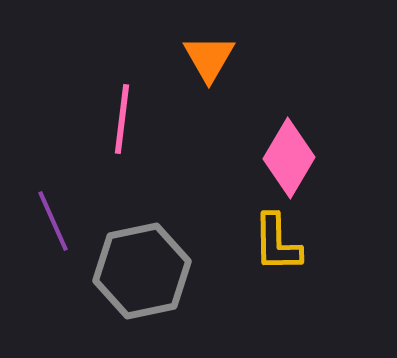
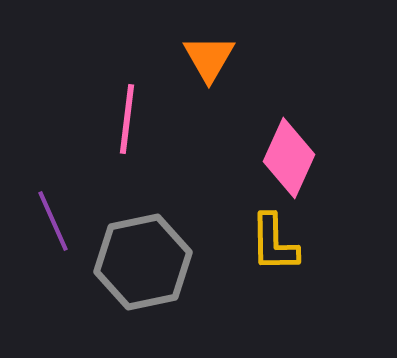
pink line: moved 5 px right
pink diamond: rotated 6 degrees counterclockwise
yellow L-shape: moved 3 px left
gray hexagon: moved 1 px right, 9 px up
